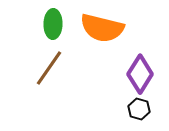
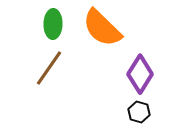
orange semicircle: rotated 30 degrees clockwise
black hexagon: moved 3 px down
